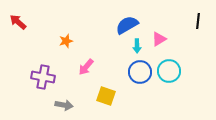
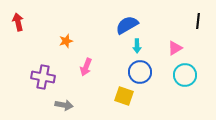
red arrow: rotated 36 degrees clockwise
pink triangle: moved 16 px right, 9 px down
pink arrow: rotated 18 degrees counterclockwise
cyan circle: moved 16 px right, 4 px down
yellow square: moved 18 px right
